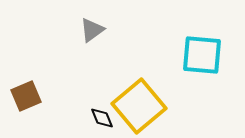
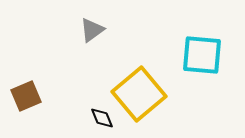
yellow square: moved 12 px up
